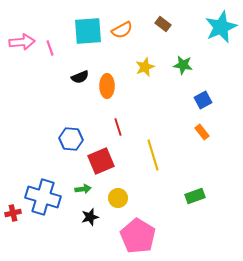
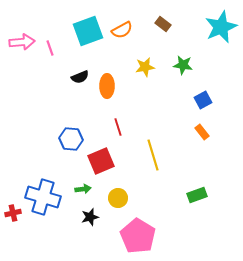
cyan square: rotated 16 degrees counterclockwise
yellow star: rotated 12 degrees clockwise
green rectangle: moved 2 px right, 1 px up
